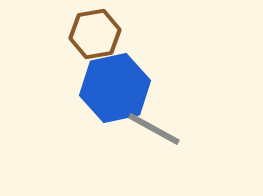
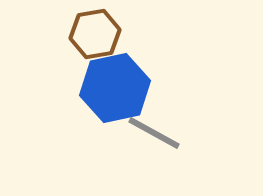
gray line: moved 4 px down
